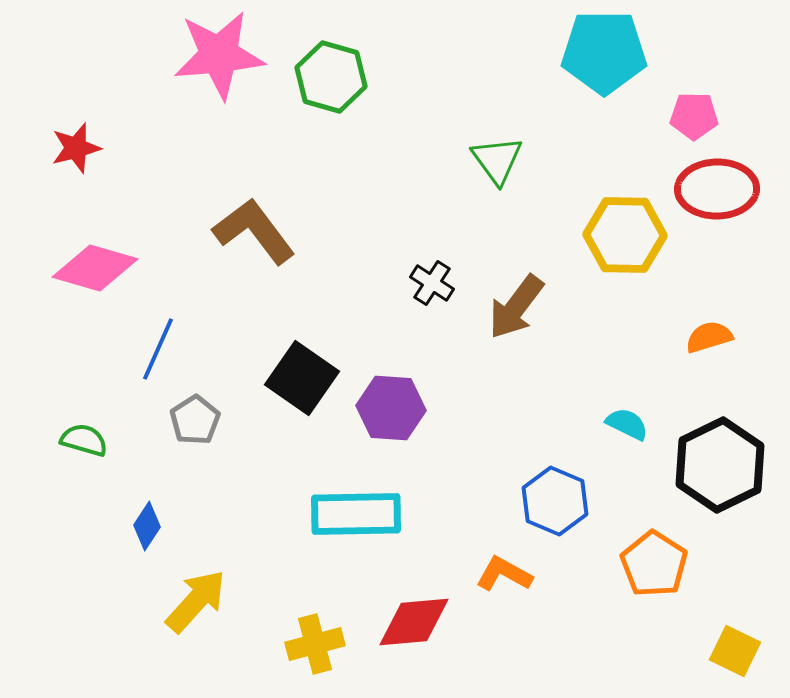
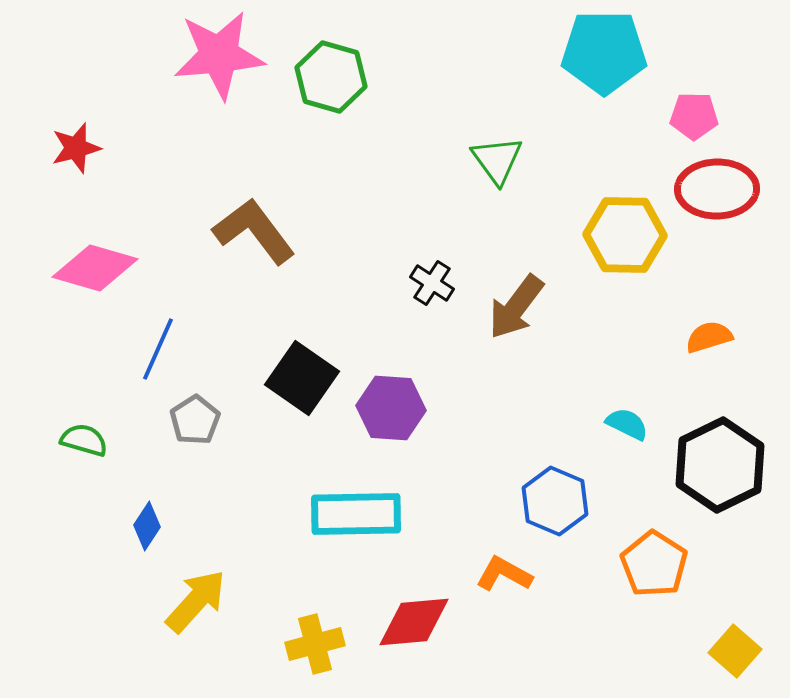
yellow square: rotated 15 degrees clockwise
